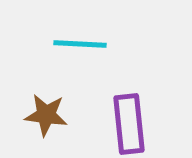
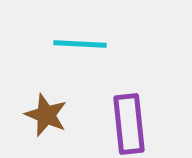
brown star: rotated 15 degrees clockwise
